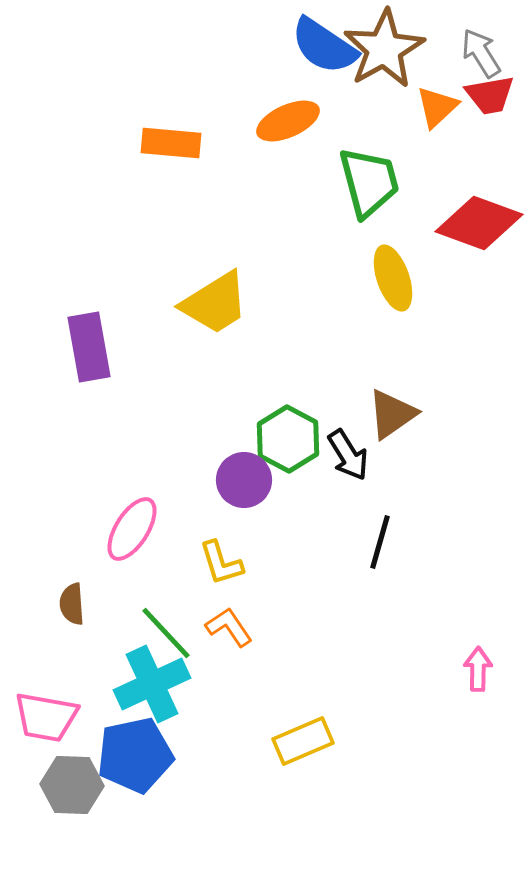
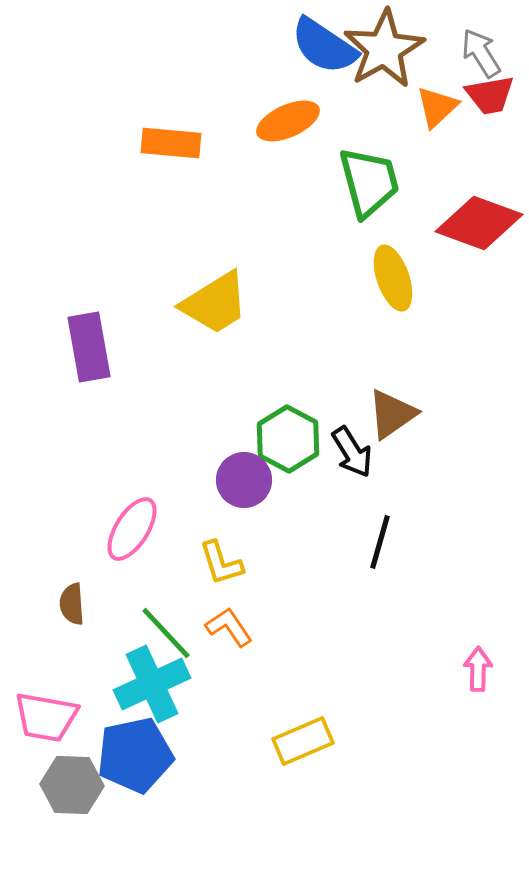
black arrow: moved 4 px right, 3 px up
